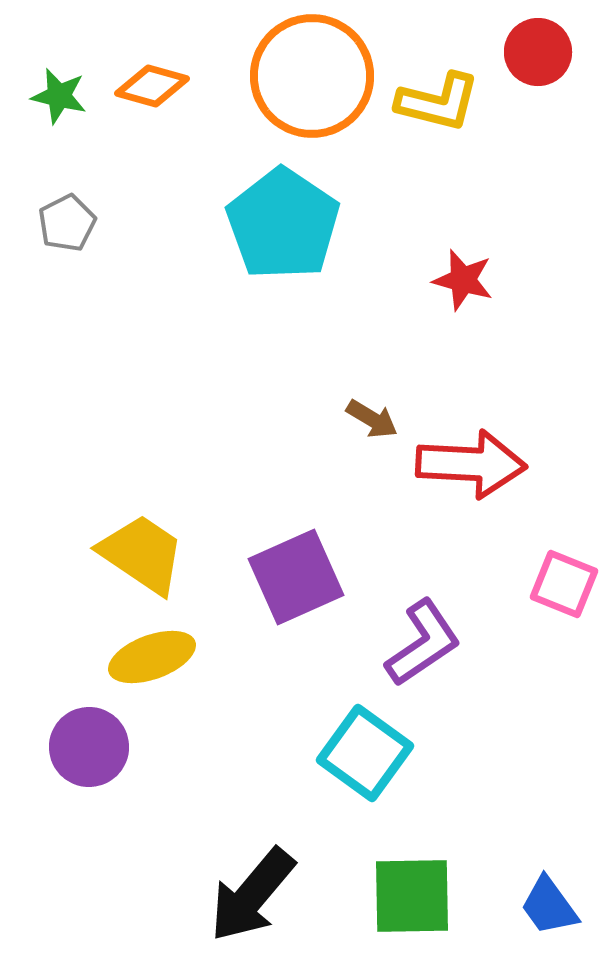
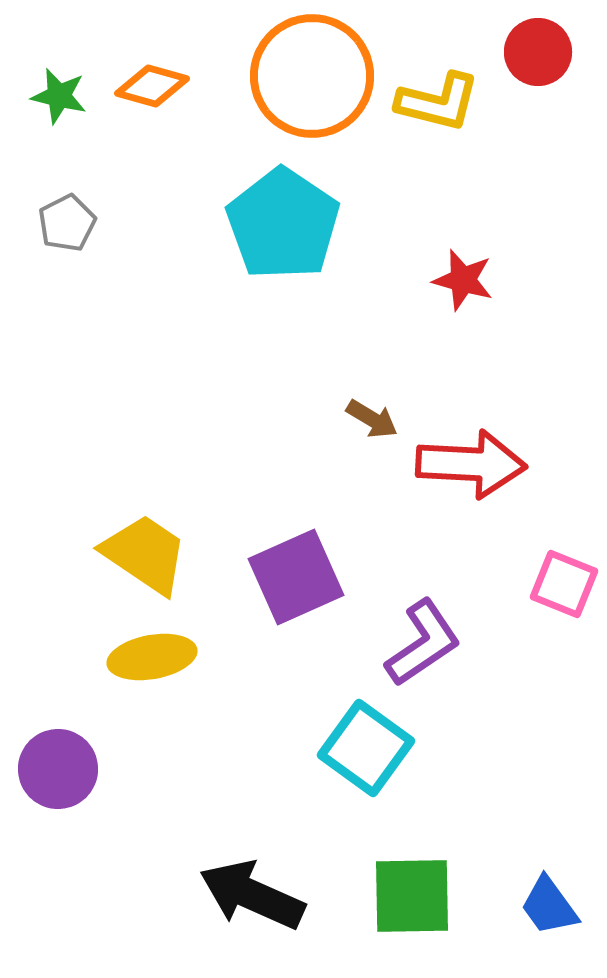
yellow trapezoid: moved 3 px right
yellow ellipse: rotated 10 degrees clockwise
purple circle: moved 31 px left, 22 px down
cyan square: moved 1 px right, 5 px up
black arrow: rotated 74 degrees clockwise
